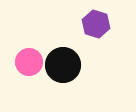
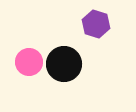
black circle: moved 1 px right, 1 px up
